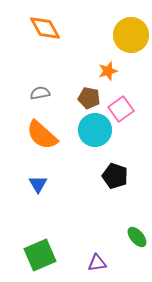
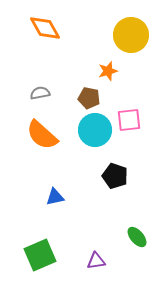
pink square: moved 8 px right, 11 px down; rotated 30 degrees clockwise
blue triangle: moved 17 px right, 13 px down; rotated 48 degrees clockwise
purple triangle: moved 1 px left, 2 px up
